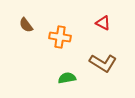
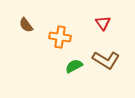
red triangle: rotated 28 degrees clockwise
brown L-shape: moved 3 px right, 3 px up
green semicircle: moved 7 px right, 12 px up; rotated 18 degrees counterclockwise
